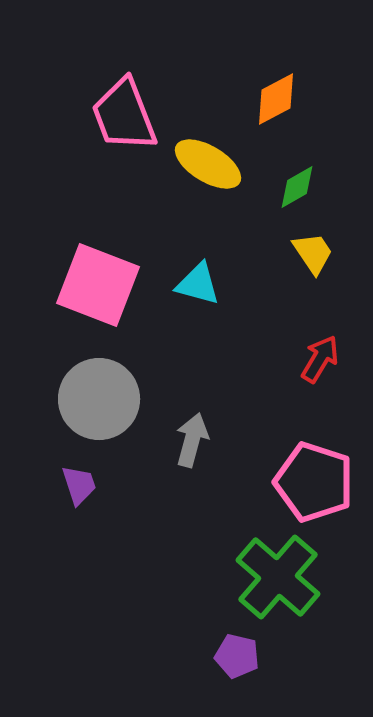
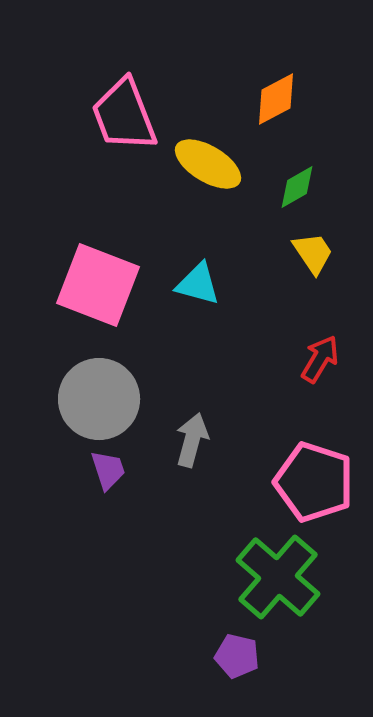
purple trapezoid: moved 29 px right, 15 px up
